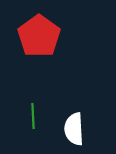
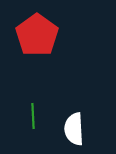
red pentagon: moved 2 px left, 1 px up
